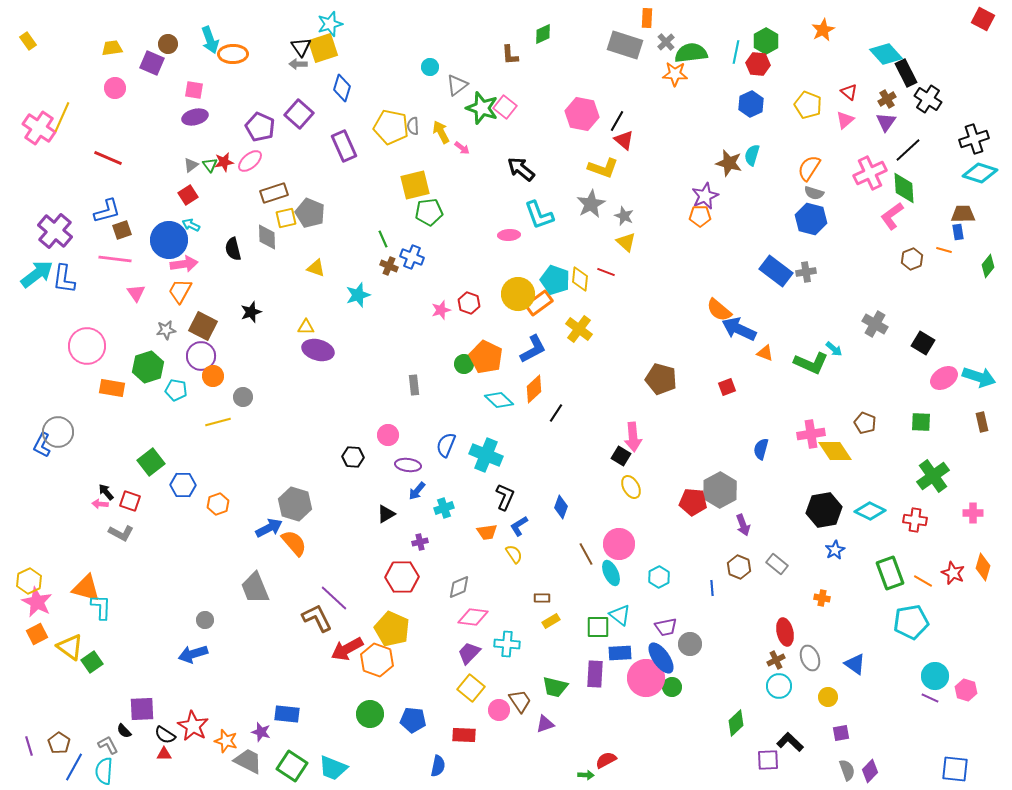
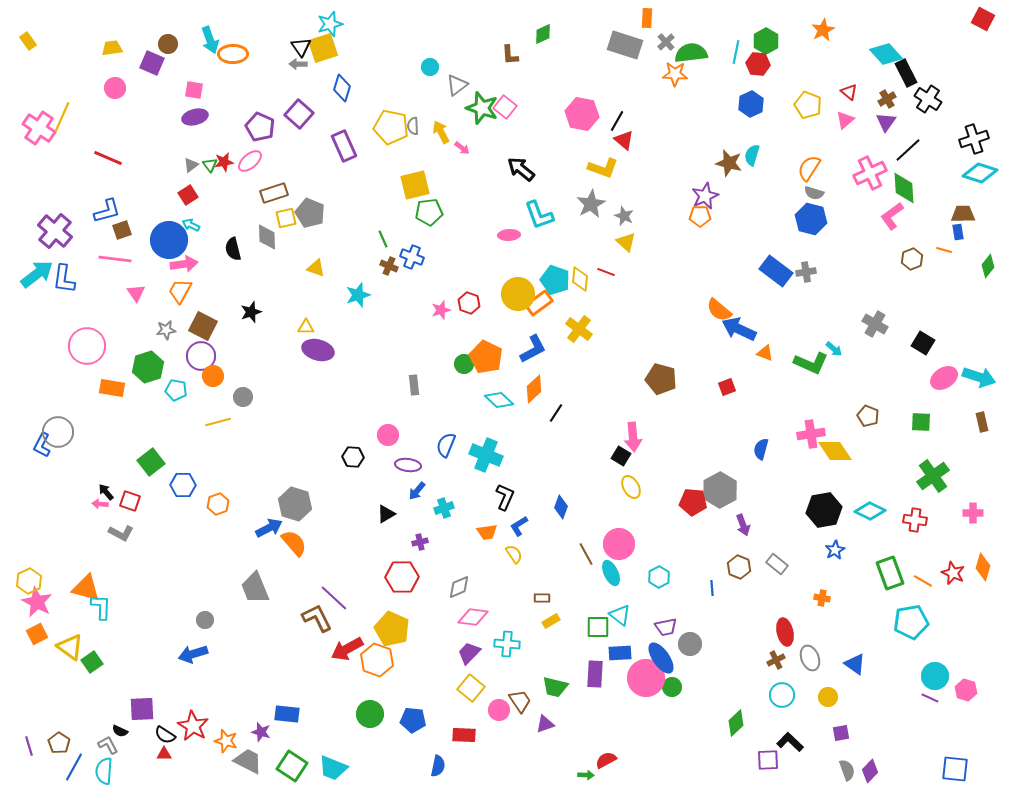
brown pentagon at (865, 423): moved 3 px right, 7 px up
cyan circle at (779, 686): moved 3 px right, 9 px down
black semicircle at (124, 731): moved 4 px left; rotated 21 degrees counterclockwise
